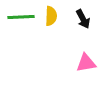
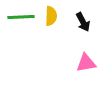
black arrow: moved 3 px down
